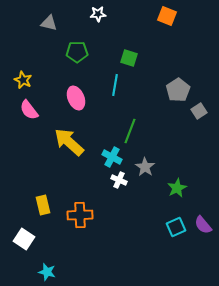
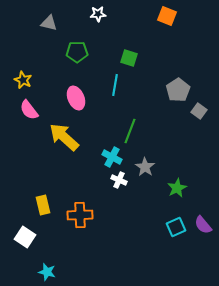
gray square: rotated 21 degrees counterclockwise
yellow arrow: moved 5 px left, 5 px up
white square: moved 1 px right, 2 px up
